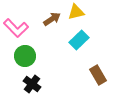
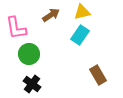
yellow triangle: moved 6 px right
brown arrow: moved 1 px left, 4 px up
pink L-shape: rotated 35 degrees clockwise
cyan rectangle: moved 1 px right, 5 px up; rotated 12 degrees counterclockwise
green circle: moved 4 px right, 2 px up
